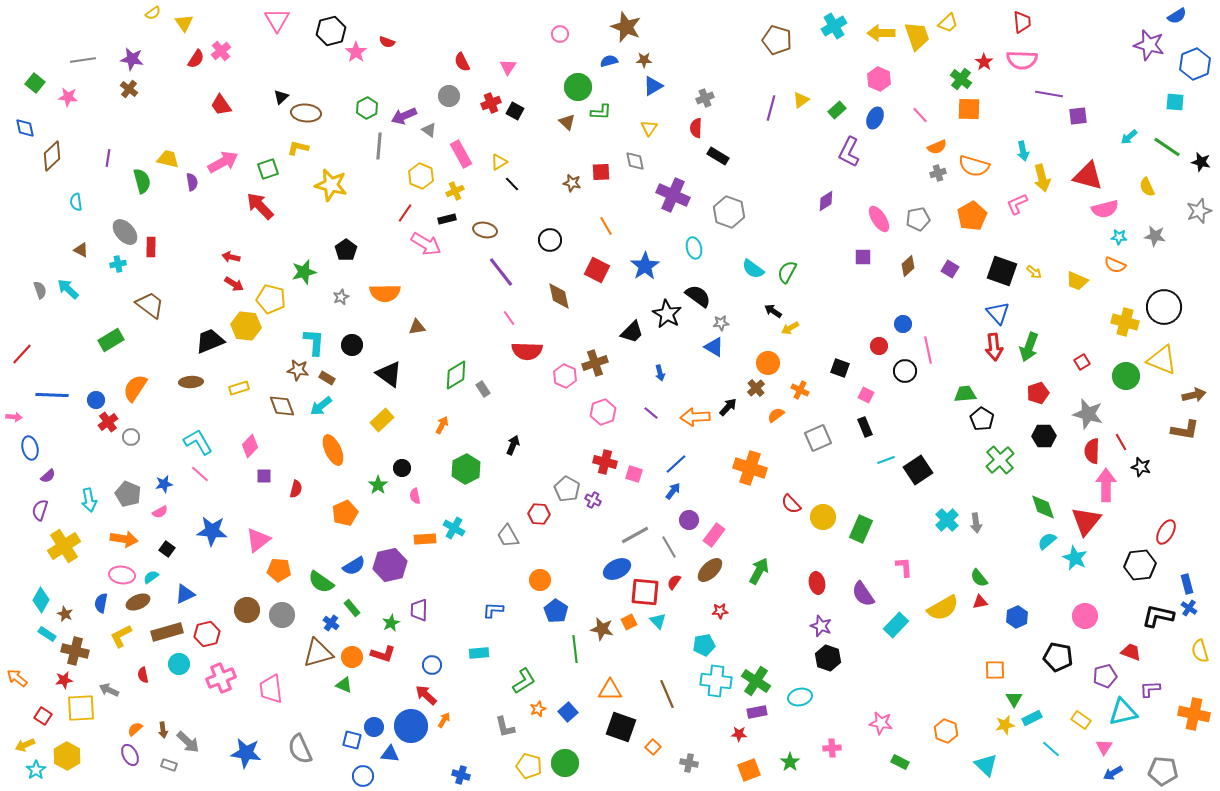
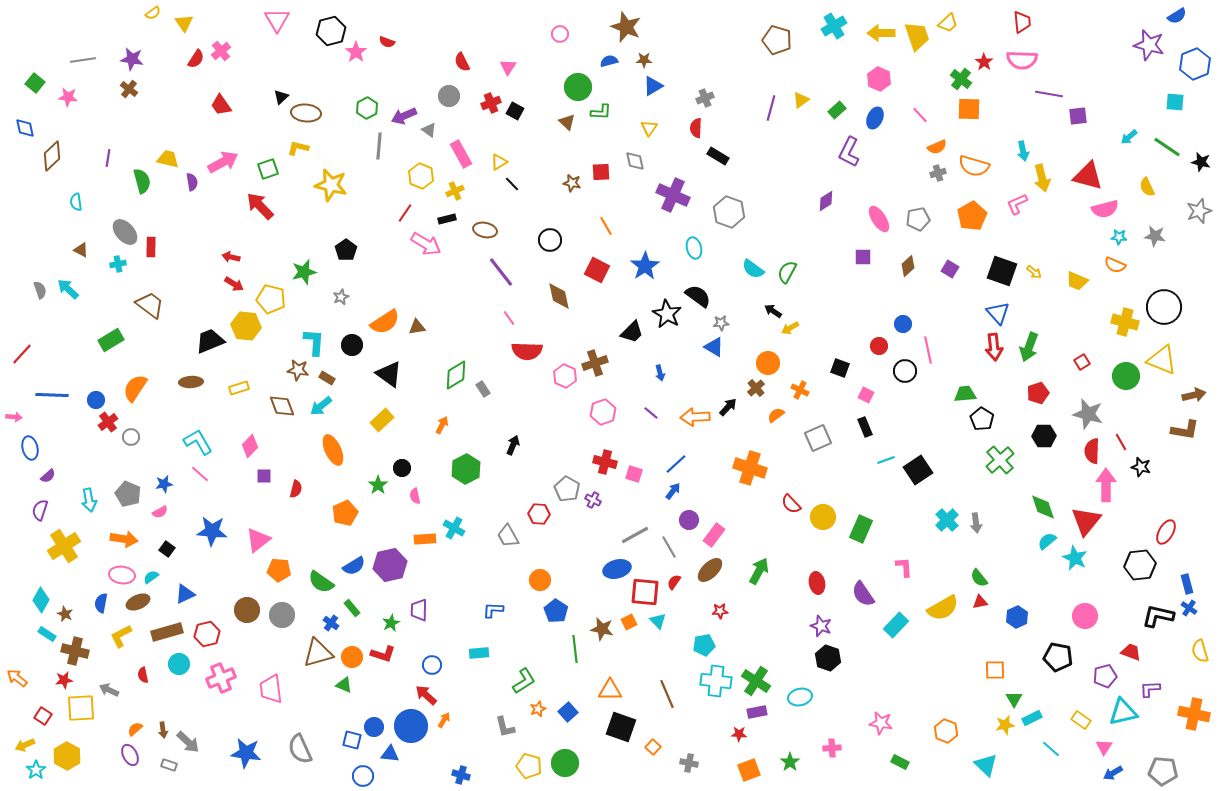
orange semicircle at (385, 293): moved 29 px down; rotated 32 degrees counterclockwise
blue ellipse at (617, 569): rotated 12 degrees clockwise
